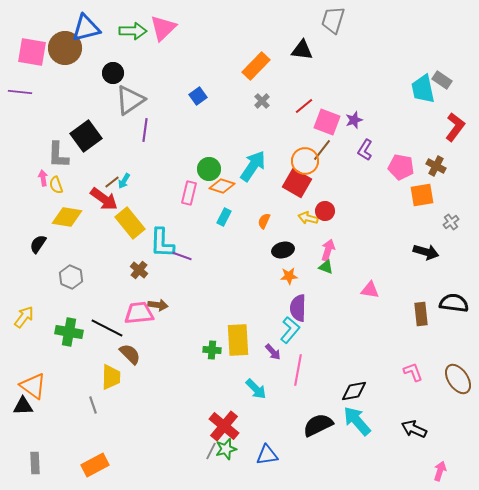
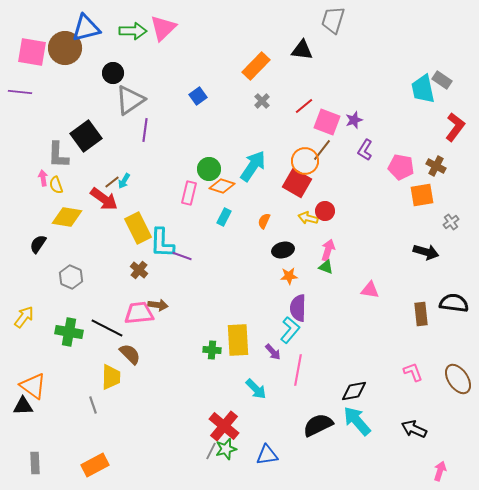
yellow rectangle at (130, 223): moved 8 px right, 5 px down; rotated 12 degrees clockwise
